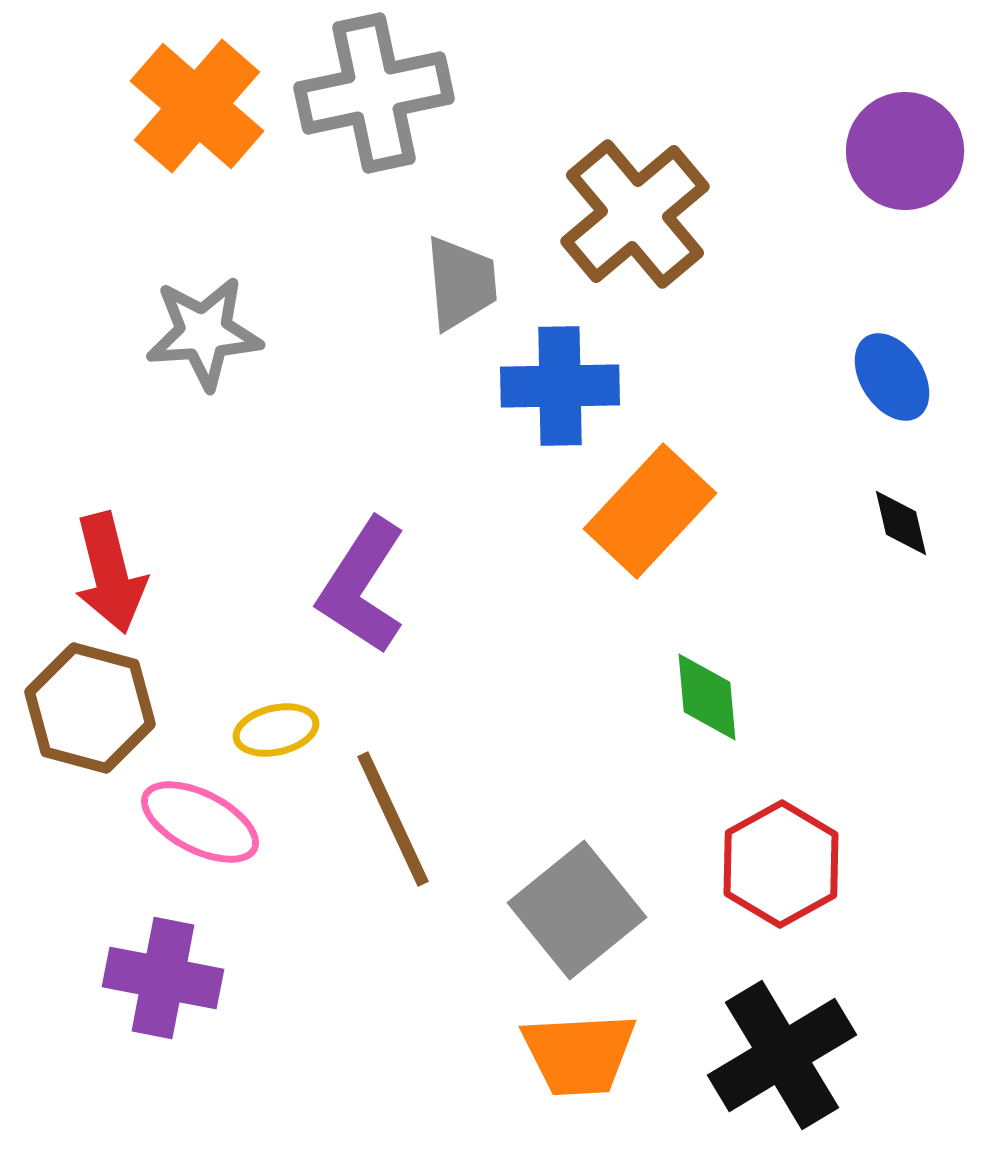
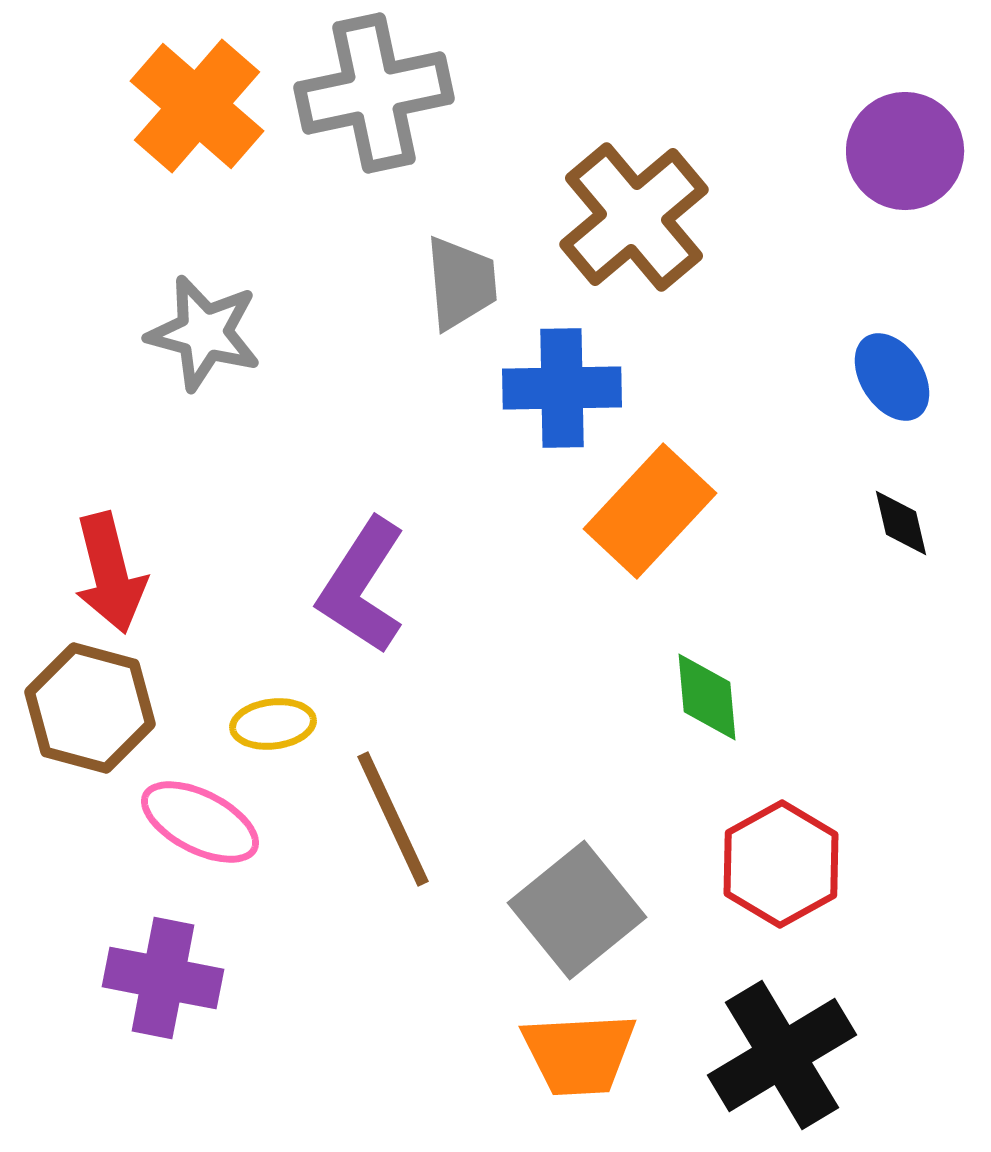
brown cross: moved 1 px left, 3 px down
gray star: rotated 19 degrees clockwise
blue cross: moved 2 px right, 2 px down
yellow ellipse: moved 3 px left, 6 px up; rotated 6 degrees clockwise
